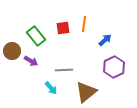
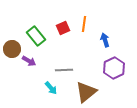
red square: rotated 16 degrees counterclockwise
blue arrow: rotated 64 degrees counterclockwise
brown circle: moved 2 px up
purple arrow: moved 2 px left
purple hexagon: moved 1 px down
